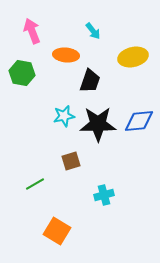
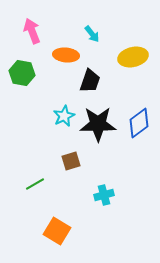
cyan arrow: moved 1 px left, 3 px down
cyan star: rotated 15 degrees counterclockwise
blue diamond: moved 2 px down; rotated 32 degrees counterclockwise
